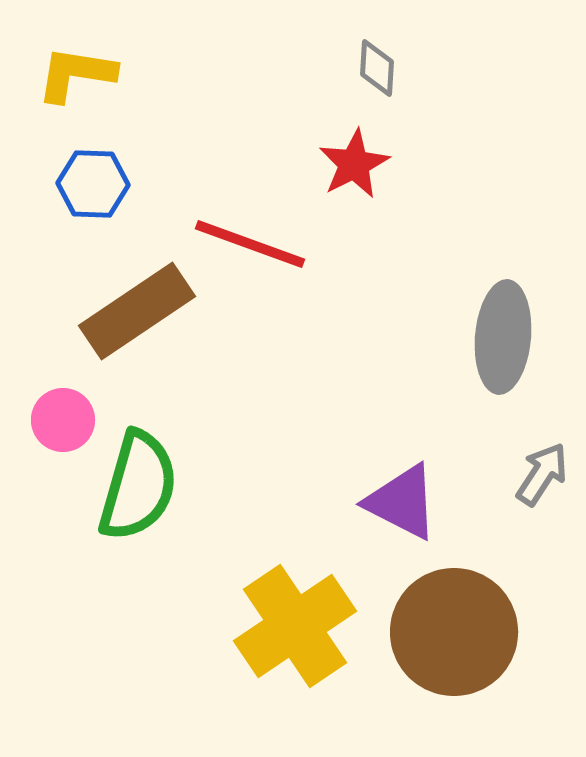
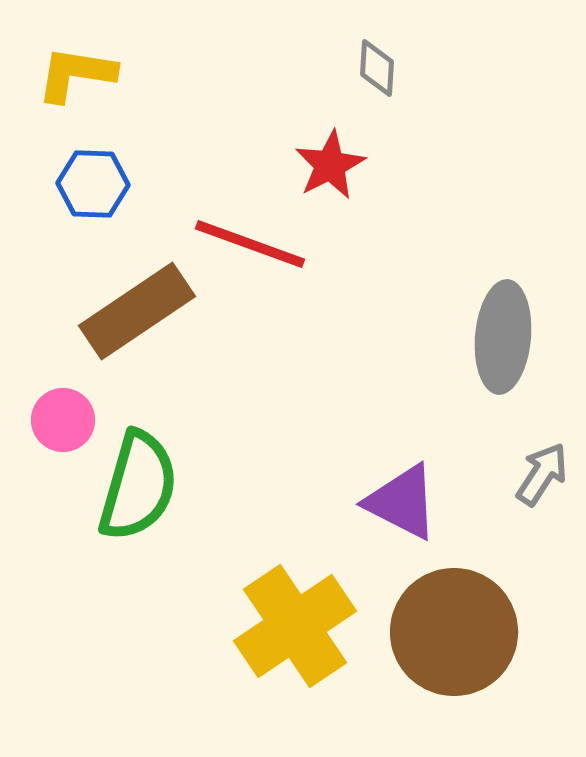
red star: moved 24 px left, 1 px down
